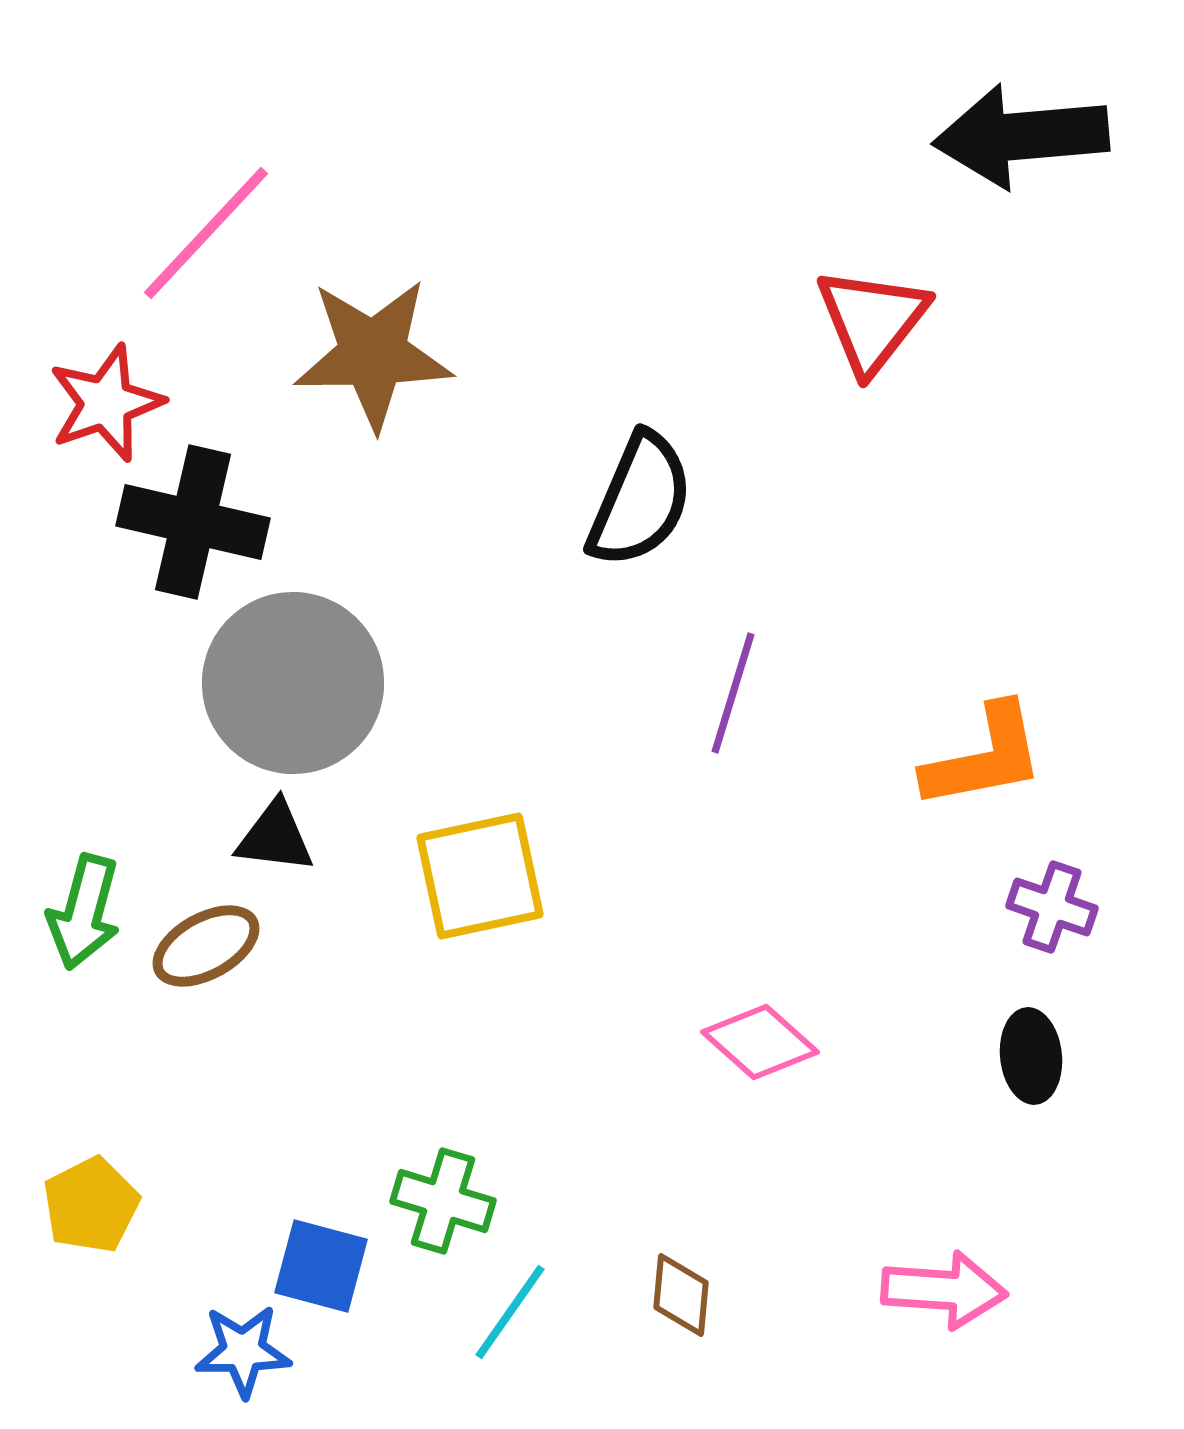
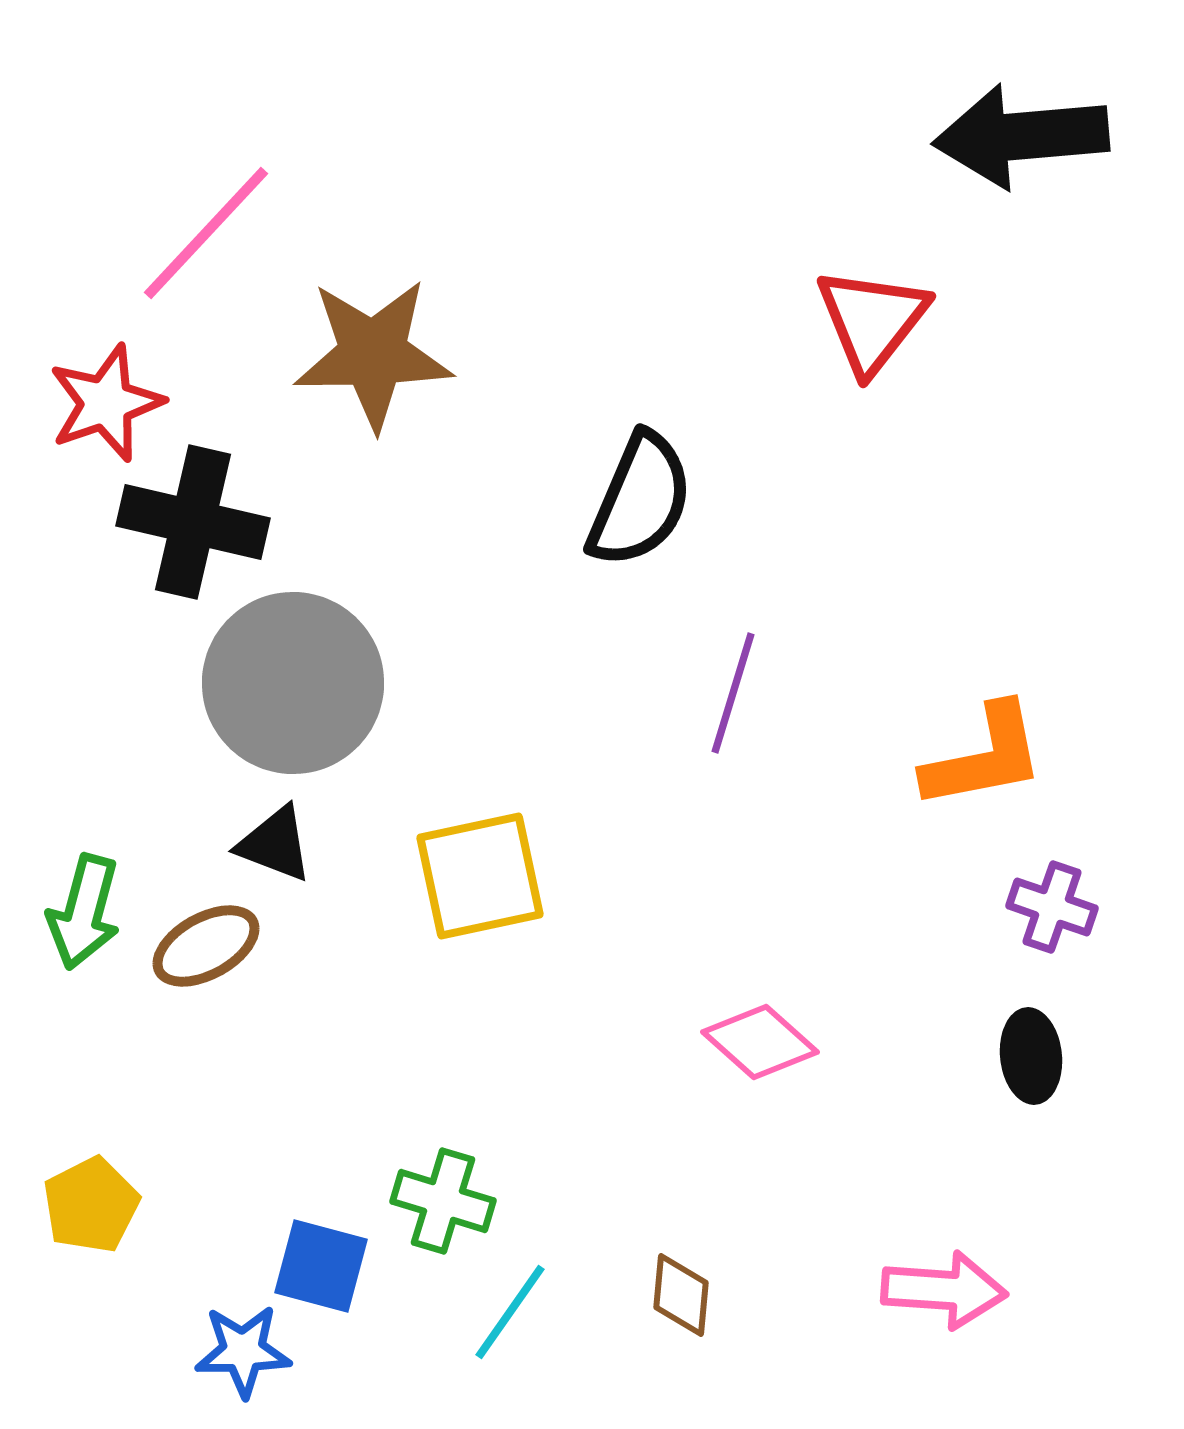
black triangle: moved 7 px down; rotated 14 degrees clockwise
